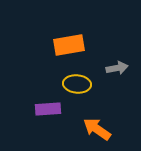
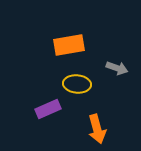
gray arrow: rotated 30 degrees clockwise
purple rectangle: rotated 20 degrees counterclockwise
orange arrow: rotated 140 degrees counterclockwise
